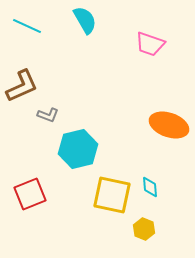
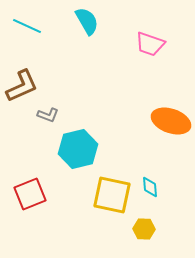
cyan semicircle: moved 2 px right, 1 px down
orange ellipse: moved 2 px right, 4 px up
yellow hexagon: rotated 20 degrees counterclockwise
